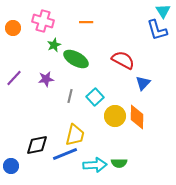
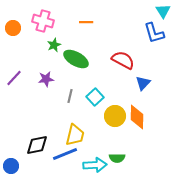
blue L-shape: moved 3 px left, 3 px down
green semicircle: moved 2 px left, 5 px up
